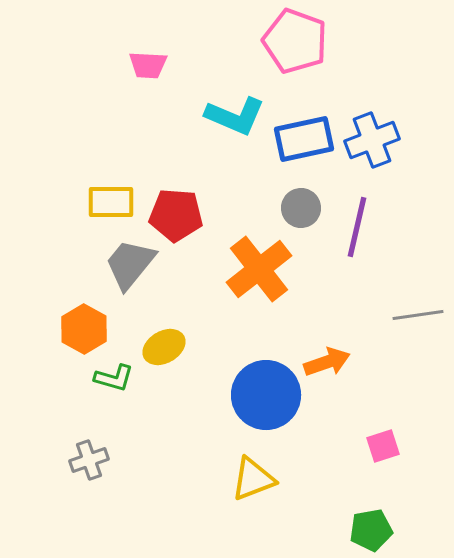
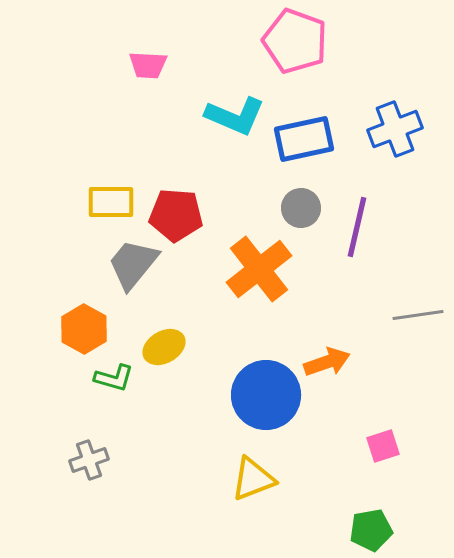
blue cross: moved 23 px right, 11 px up
gray trapezoid: moved 3 px right
